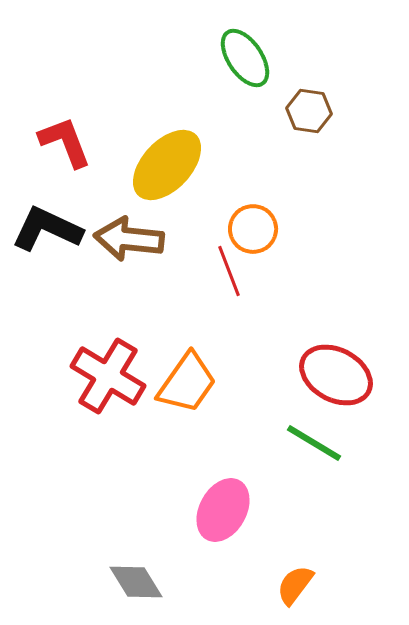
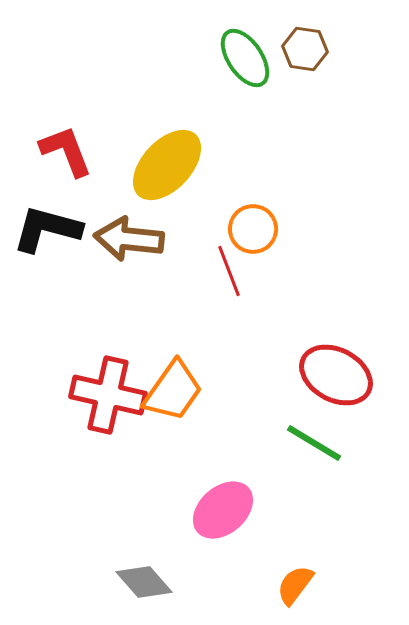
brown hexagon: moved 4 px left, 62 px up
red L-shape: moved 1 px right, 9 px down
black L-shape: rotated 10 degrees counterclockwise
red cross: moved 19 px down; rotated 18 degrees counterclockwise
orange trapezoid: moved 14 px left, 8 px down
pink ellipse: rotated 20 degrees clockwise
gray diamond: moved 8 px right; rotated 10 degrees counterclockwise
